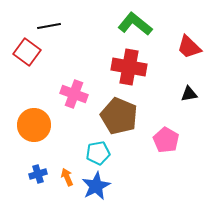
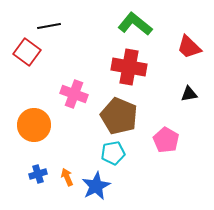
cyan pentagon: moved 15 px right
